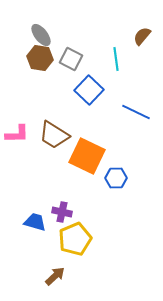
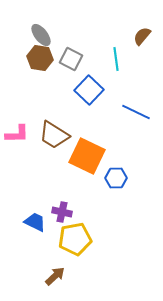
blue trapezoid: rotated 10 degrees clockwise
yellow pentagon: rotated 12 degrees clockwise
